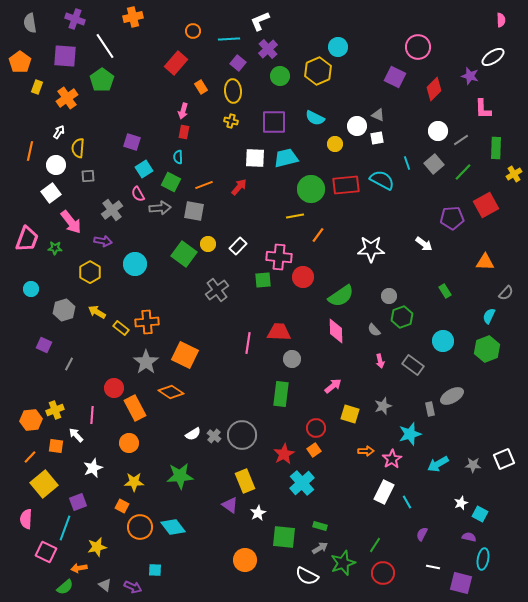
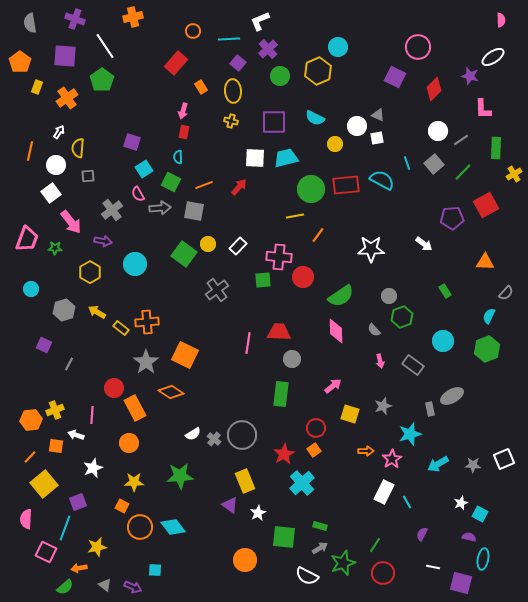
white arrow at (76, 435): rotated 28 degrees counterclockwise
gray cross at (214, 436): moved 3 px down
